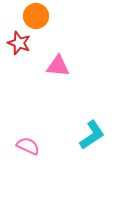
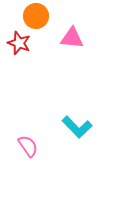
pink triangle: moved 14 px right, 28 px up
cyan L-shape: moved 15 px left, 8 px up; rotated 80 degrees clockwise
pink semicircle: rotated 30 degrees clockwise
